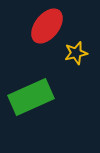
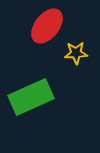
yellow star: rotated 10 degrees clockwise
